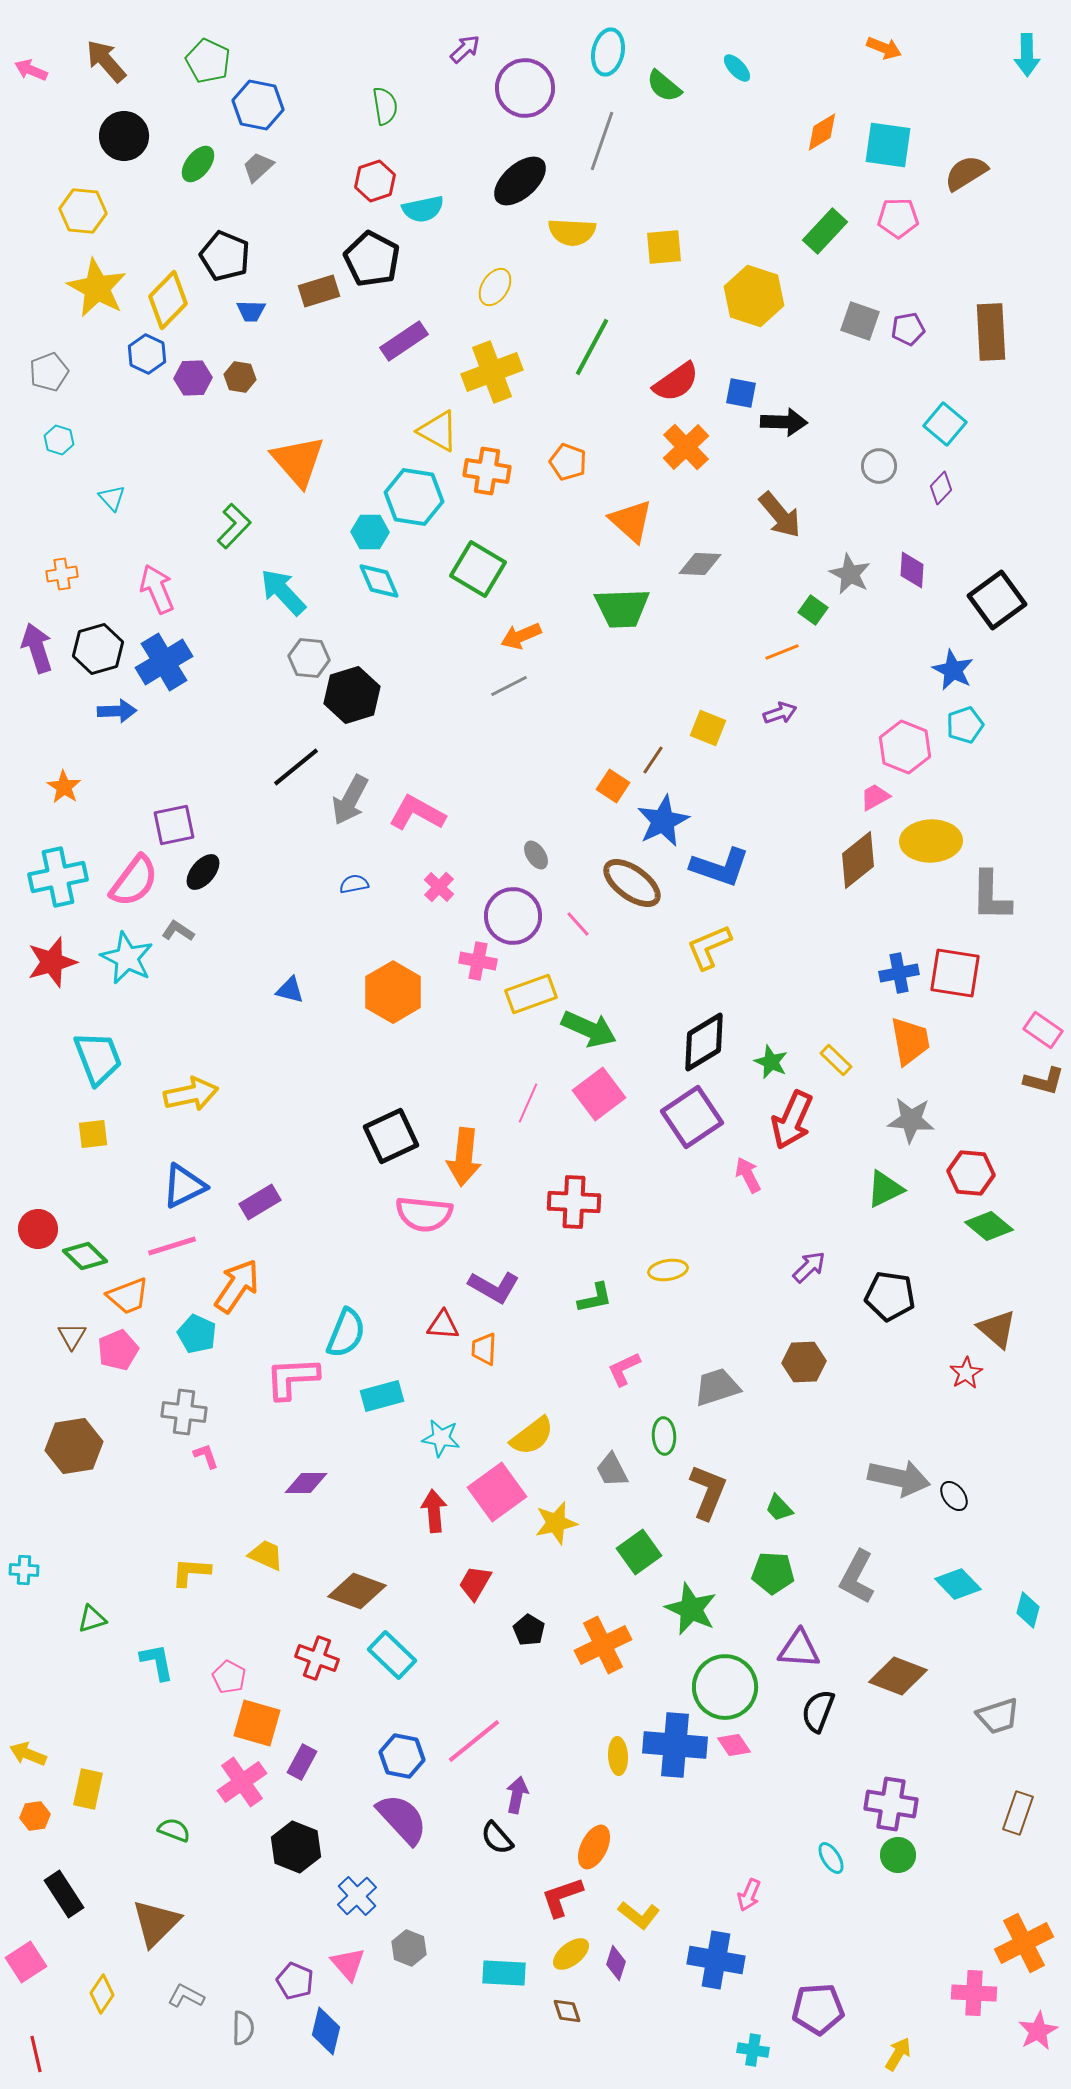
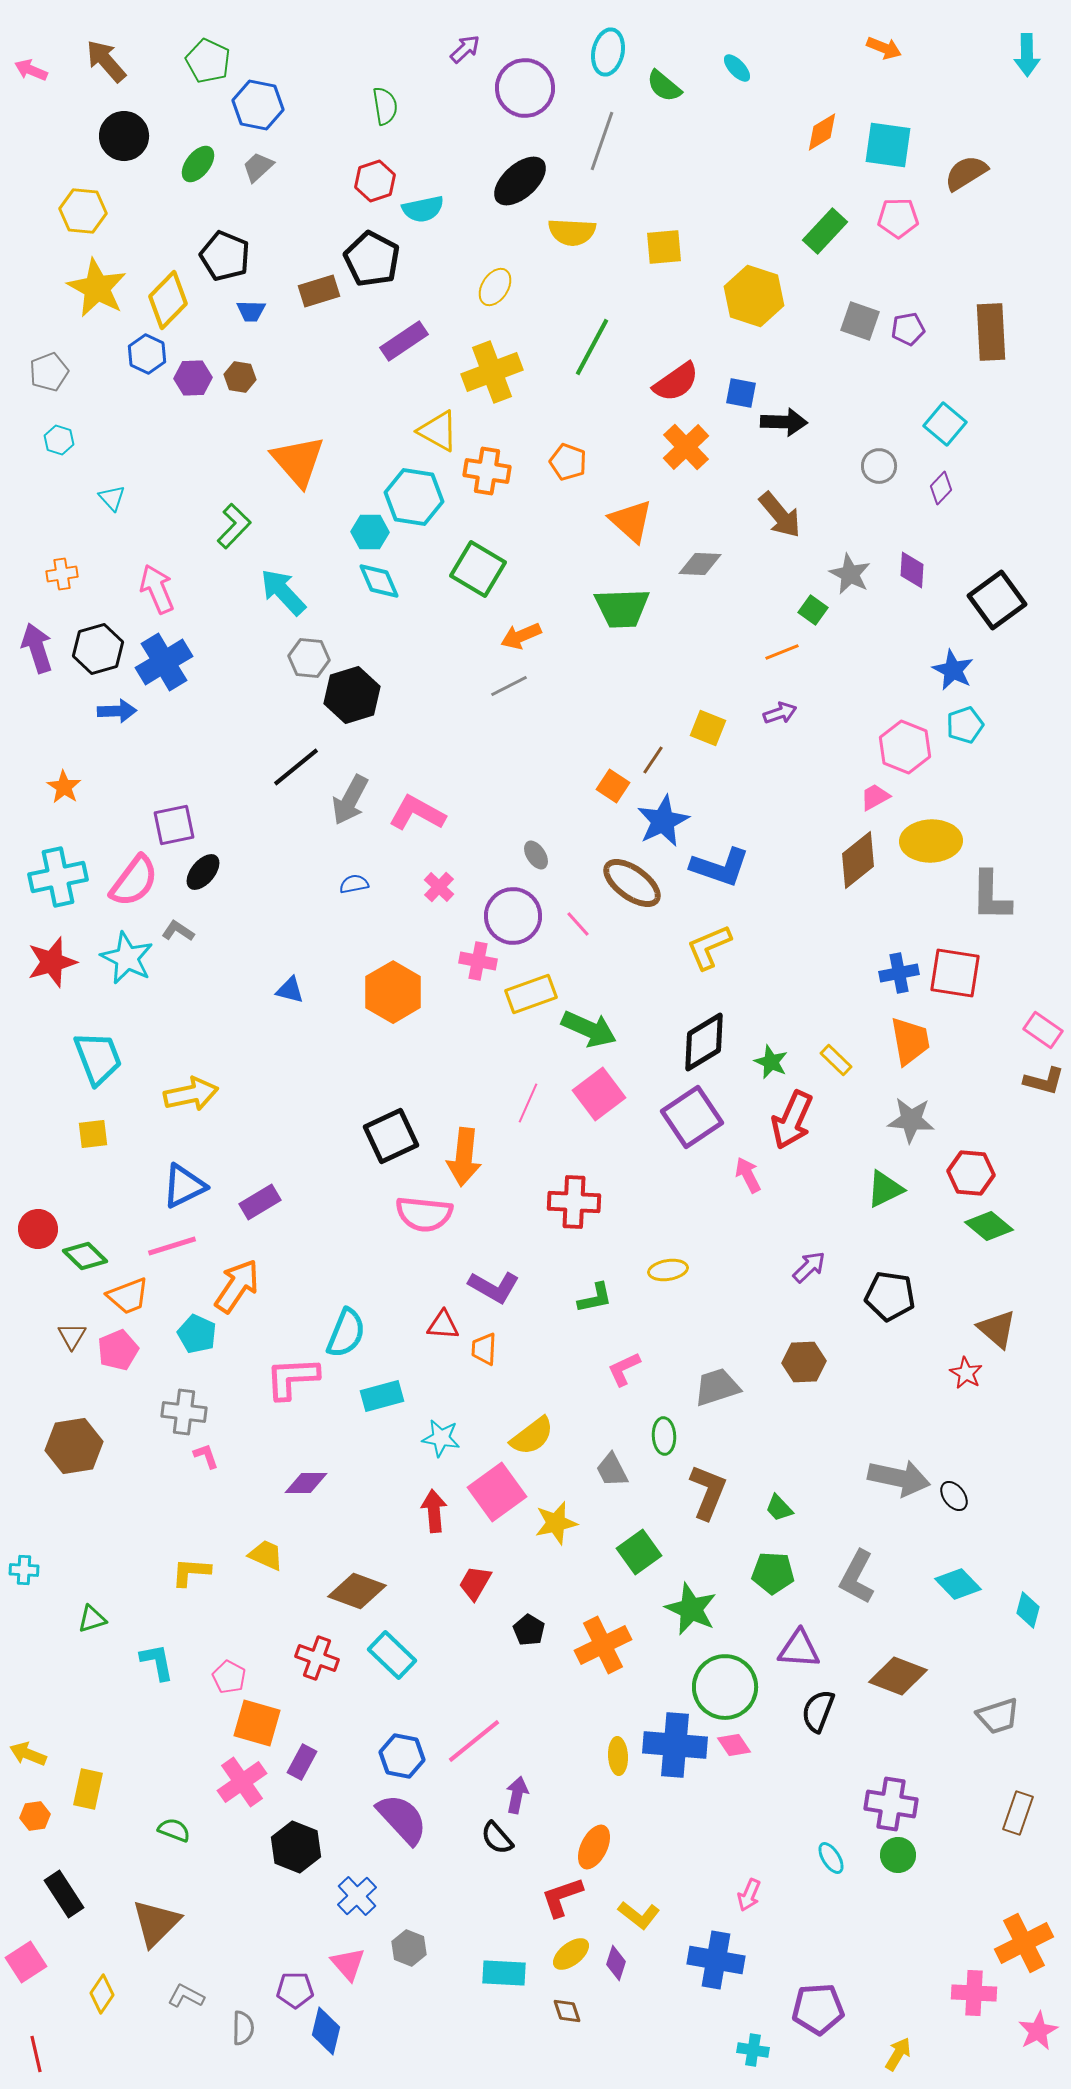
red star at (966, 1373): rotated 12 degrees counterclockwise
purple pentagon at (295, 1981): moved 9 px down; rotated 24 degrees counterclockwise
